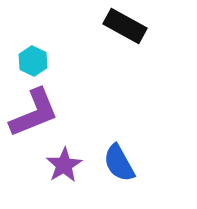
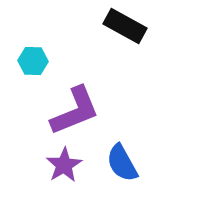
cyan hexagon: rotated 24 degrees counterclockwise
purple L-shape: moved 41 px right, 2 px up
blue semicircle: moved 3 px right
